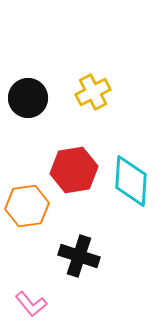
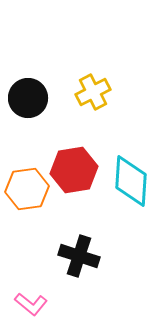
orange hexagon: moved 17 px up
pink L-shape: rotated 12 degrees counterclockwise
